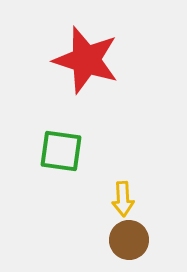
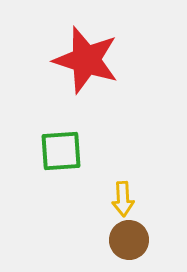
green square: rotated 12 degrees counterclockwise
